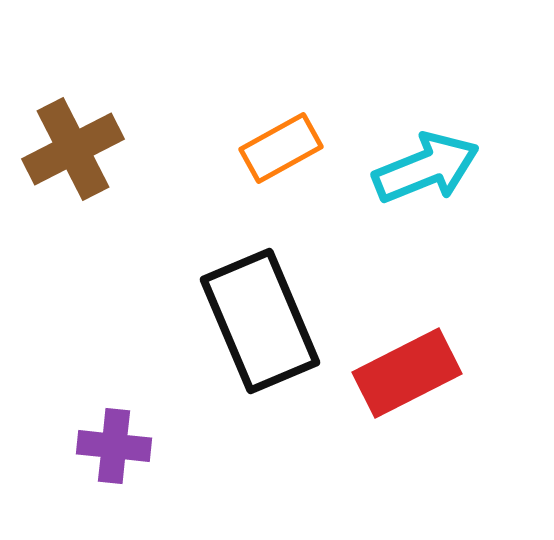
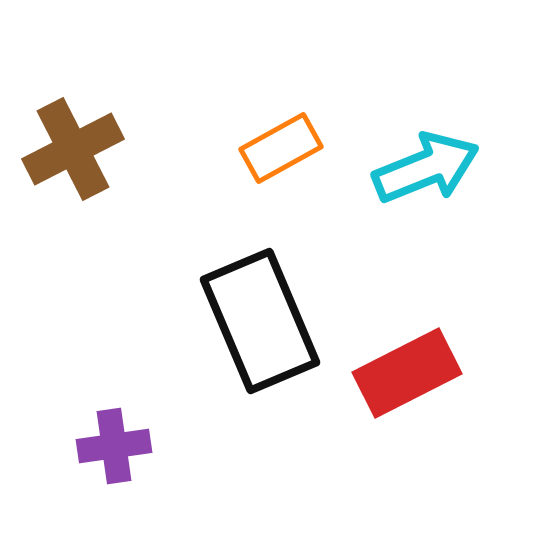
purple cross: rotated 14 degrees counterclockwise
